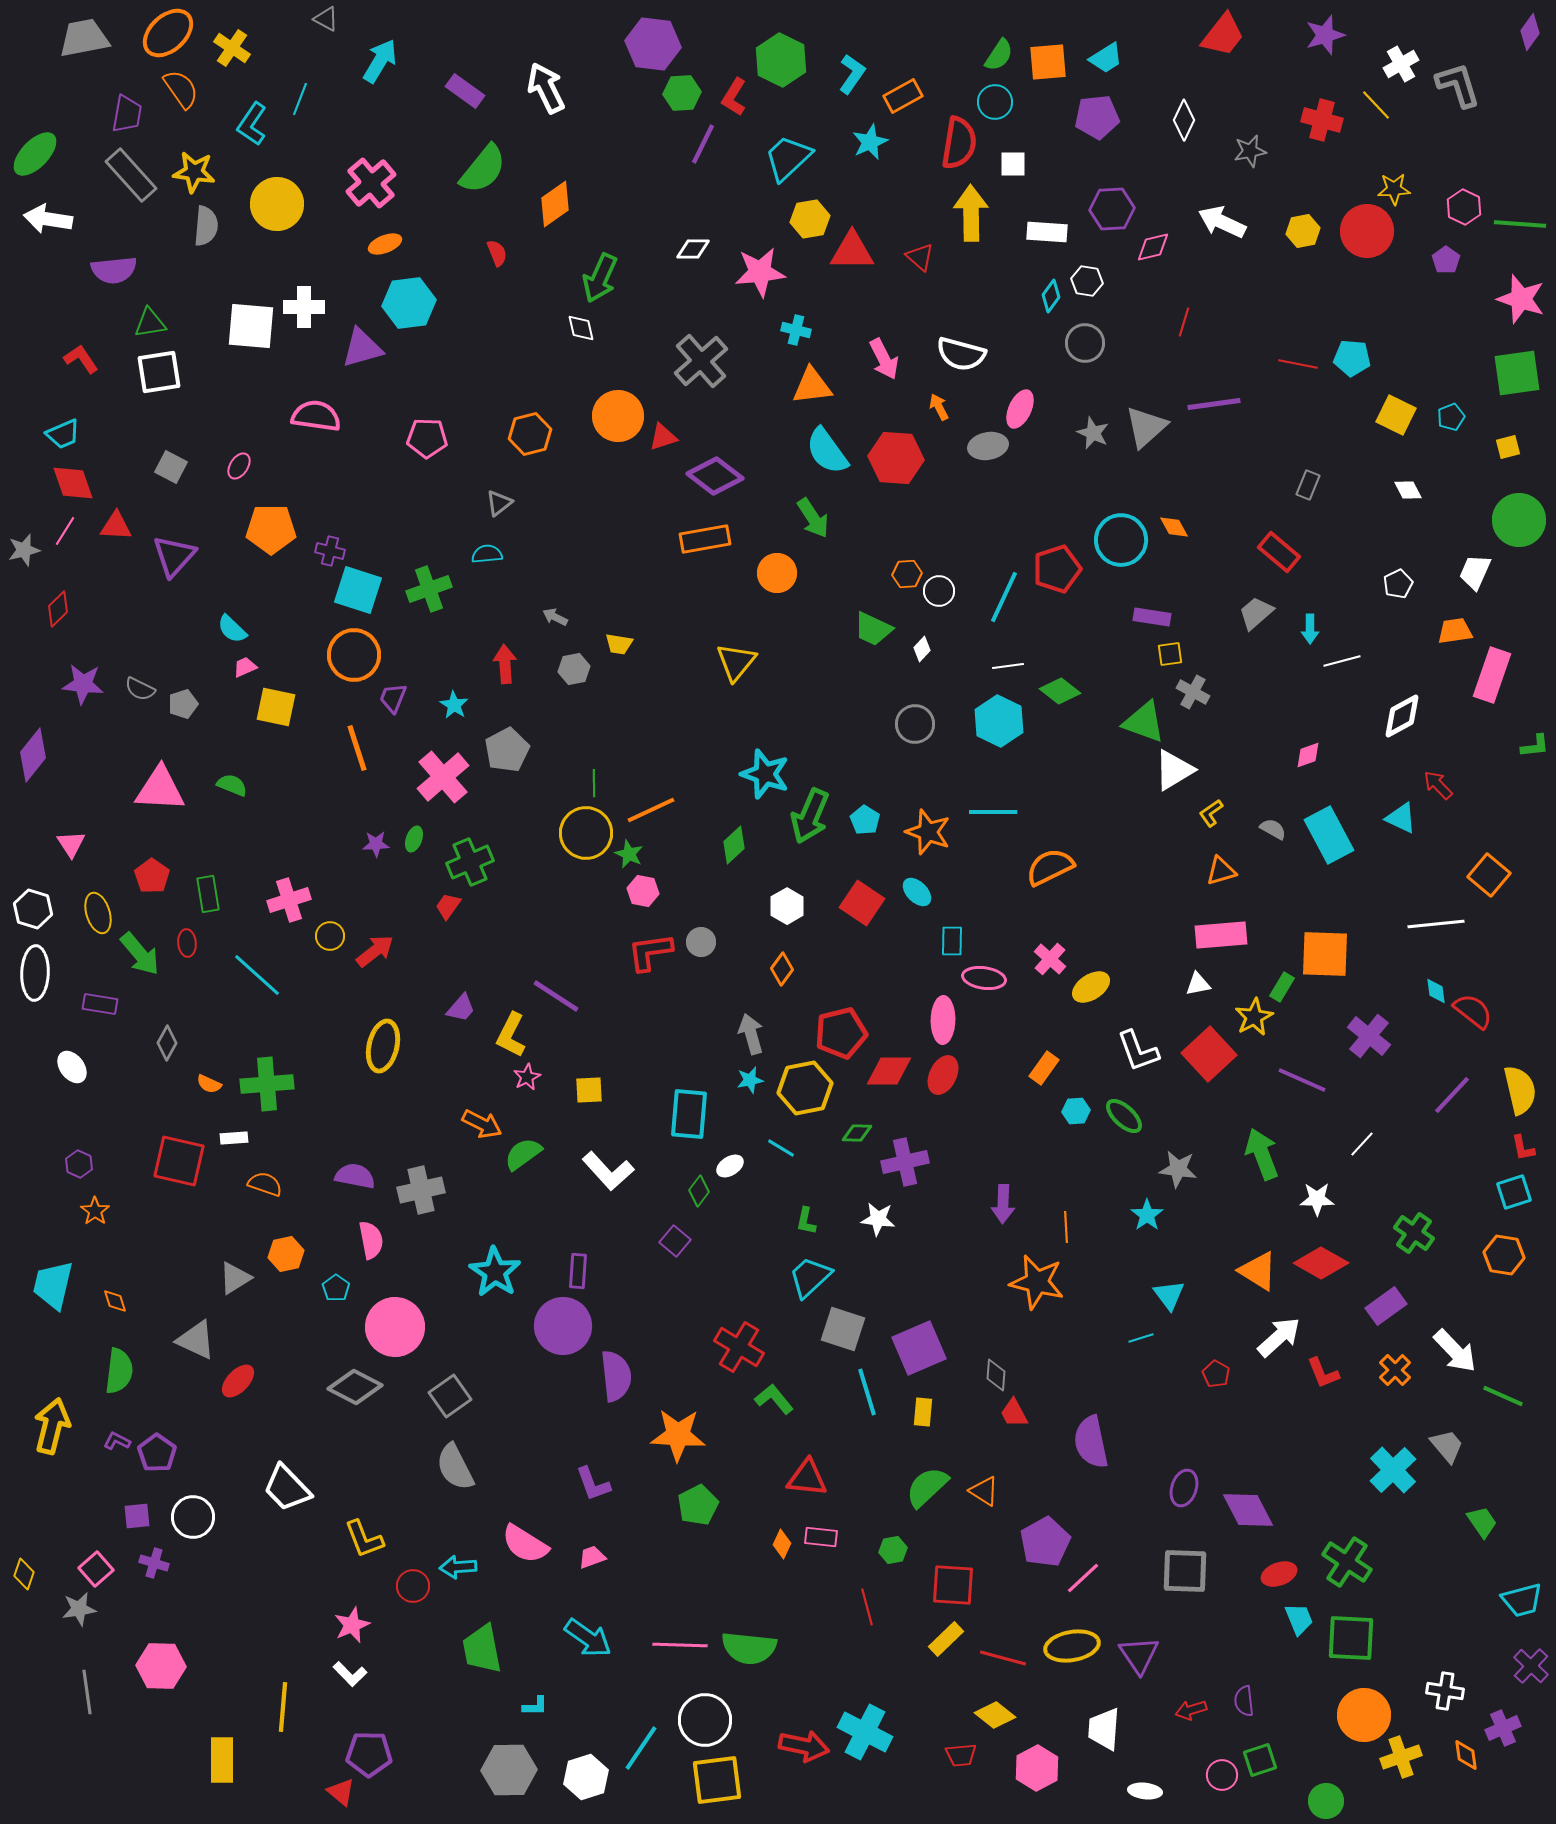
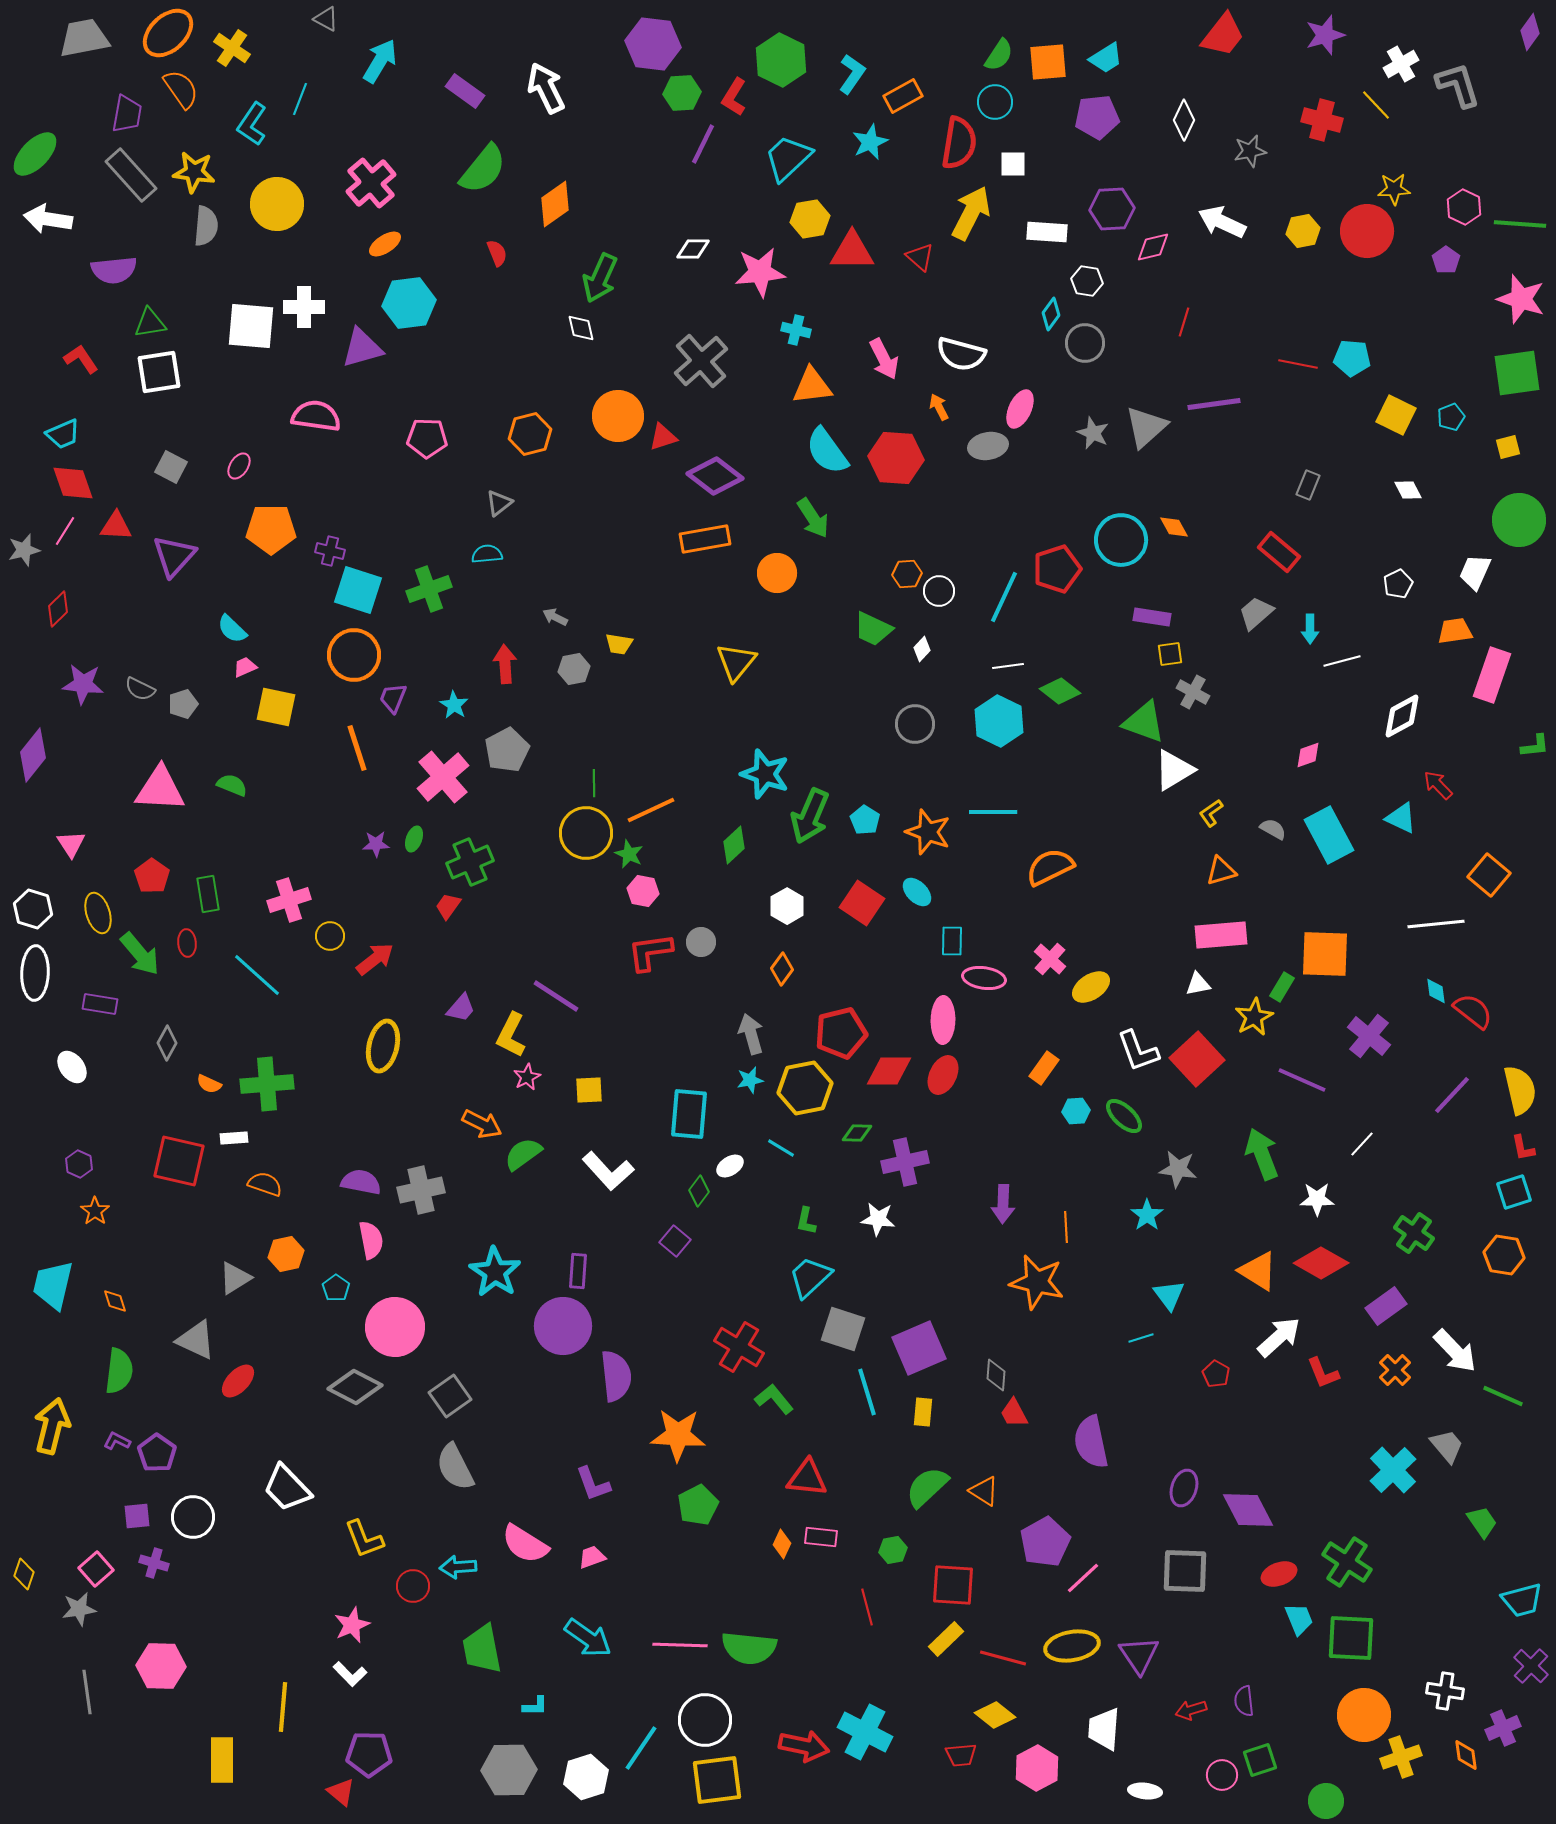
yellow arrow at (971, 213): rotated 28 degrees clockwise
orange ellipse at (385, 244): rotated 12 degrees counterclockwise
cyan diamond at (1051, 296): moved 18 px down
red arrow at (375, 951): moved 8 px down
red square at (1209, 1054): moved 12 px left, 5 px down
purple semicircle at (355, 1176): moved 6 px right, 6 px down
